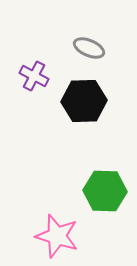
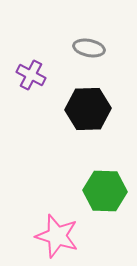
gray ellipse: rotated 12 degrees counterclockwise
purple cross: moved 3 px left, 1 px up
black hexagon: moved 4 px right, 8 px down
